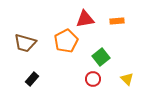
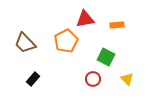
orange rectangle: moved 4 px down
brown trapezoid: rotated 30 degrees clockwise
green square: moved 5 px right; rotated 24 degrees counterclockwise
black rectangle: moved 1 px right
